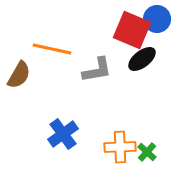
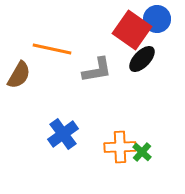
red square: rotated 12 degrees clockwise
black ellipse: rotated 8 degrees counterclockwise
green cross: moved 5 px left
